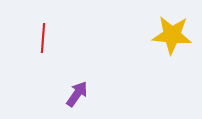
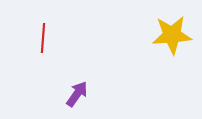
yellow star: rotated 9 degrees counterclockwise
